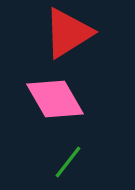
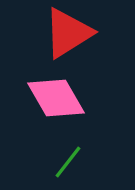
pink diamond: moved 1 px right, 1 px up
